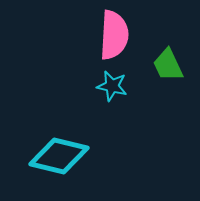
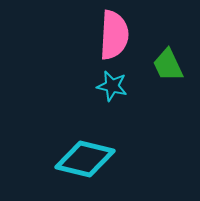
cyan diamond: moved 26 px right, 3 px down
